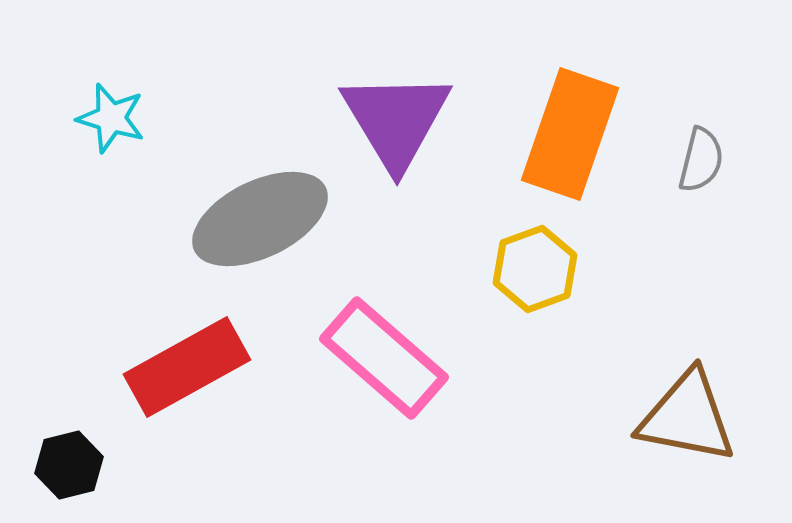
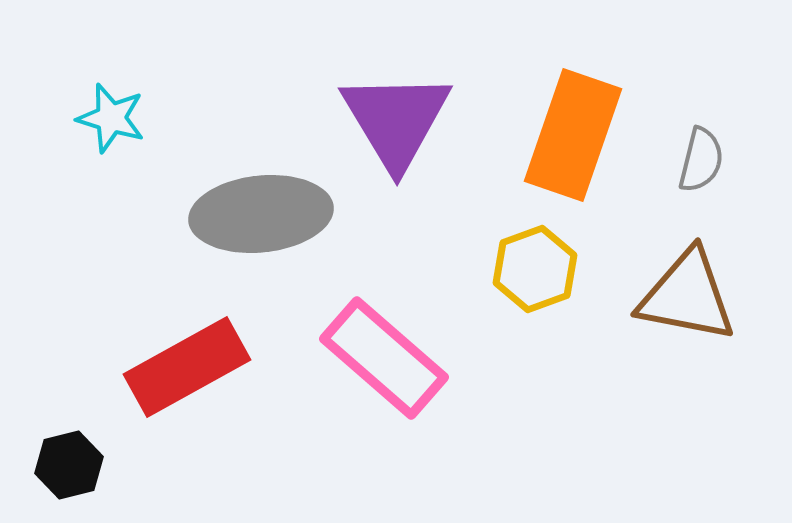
orange rectangle: moved 3 px right, 1 px down
gray ellipse: moved 1 px right, 5 px up; rotated 20 degrees clockwise
brown triangle: moved 121 px up
